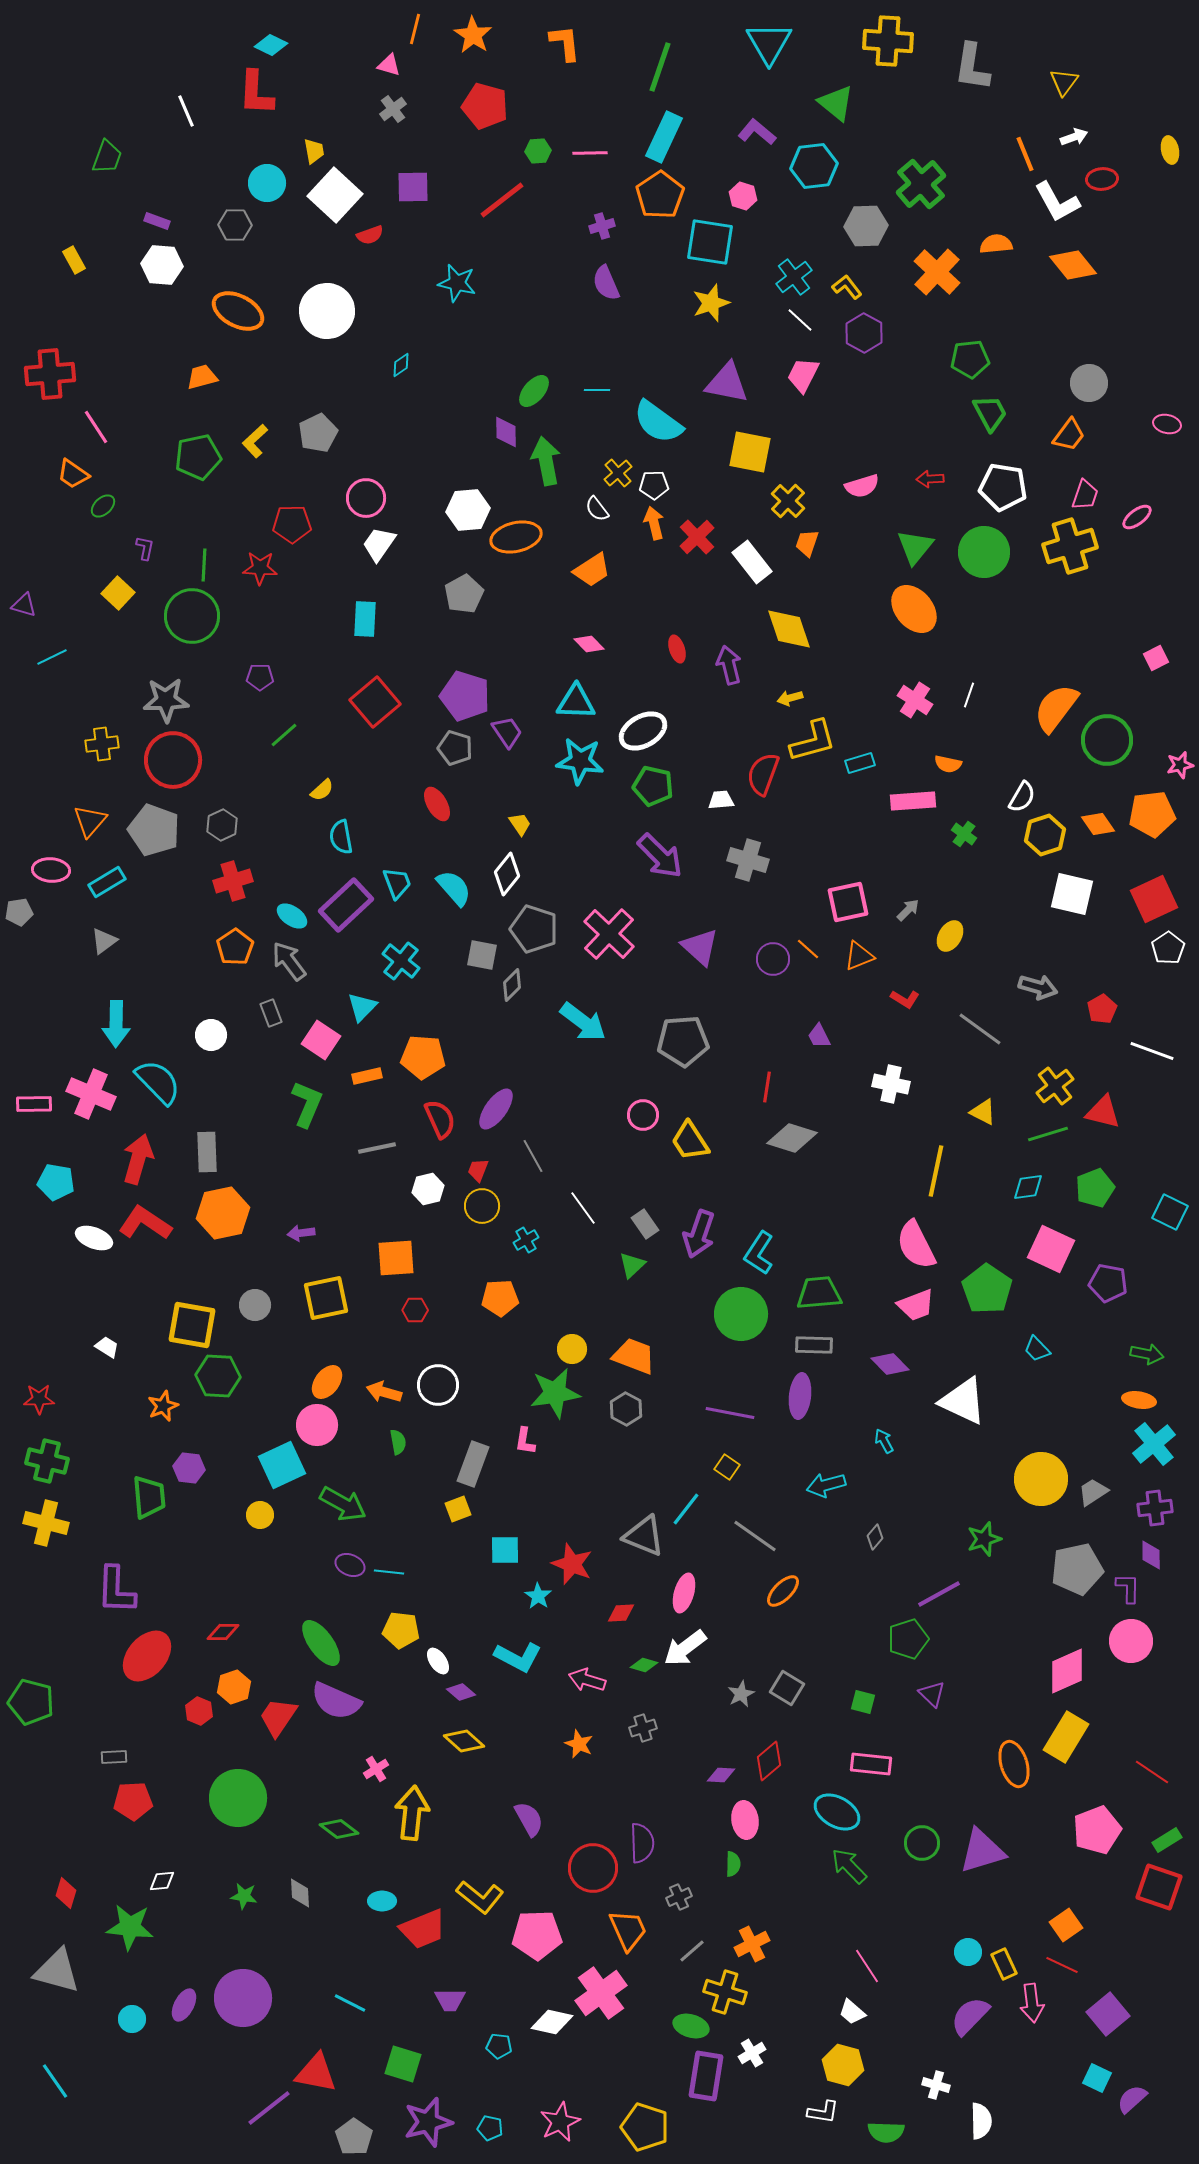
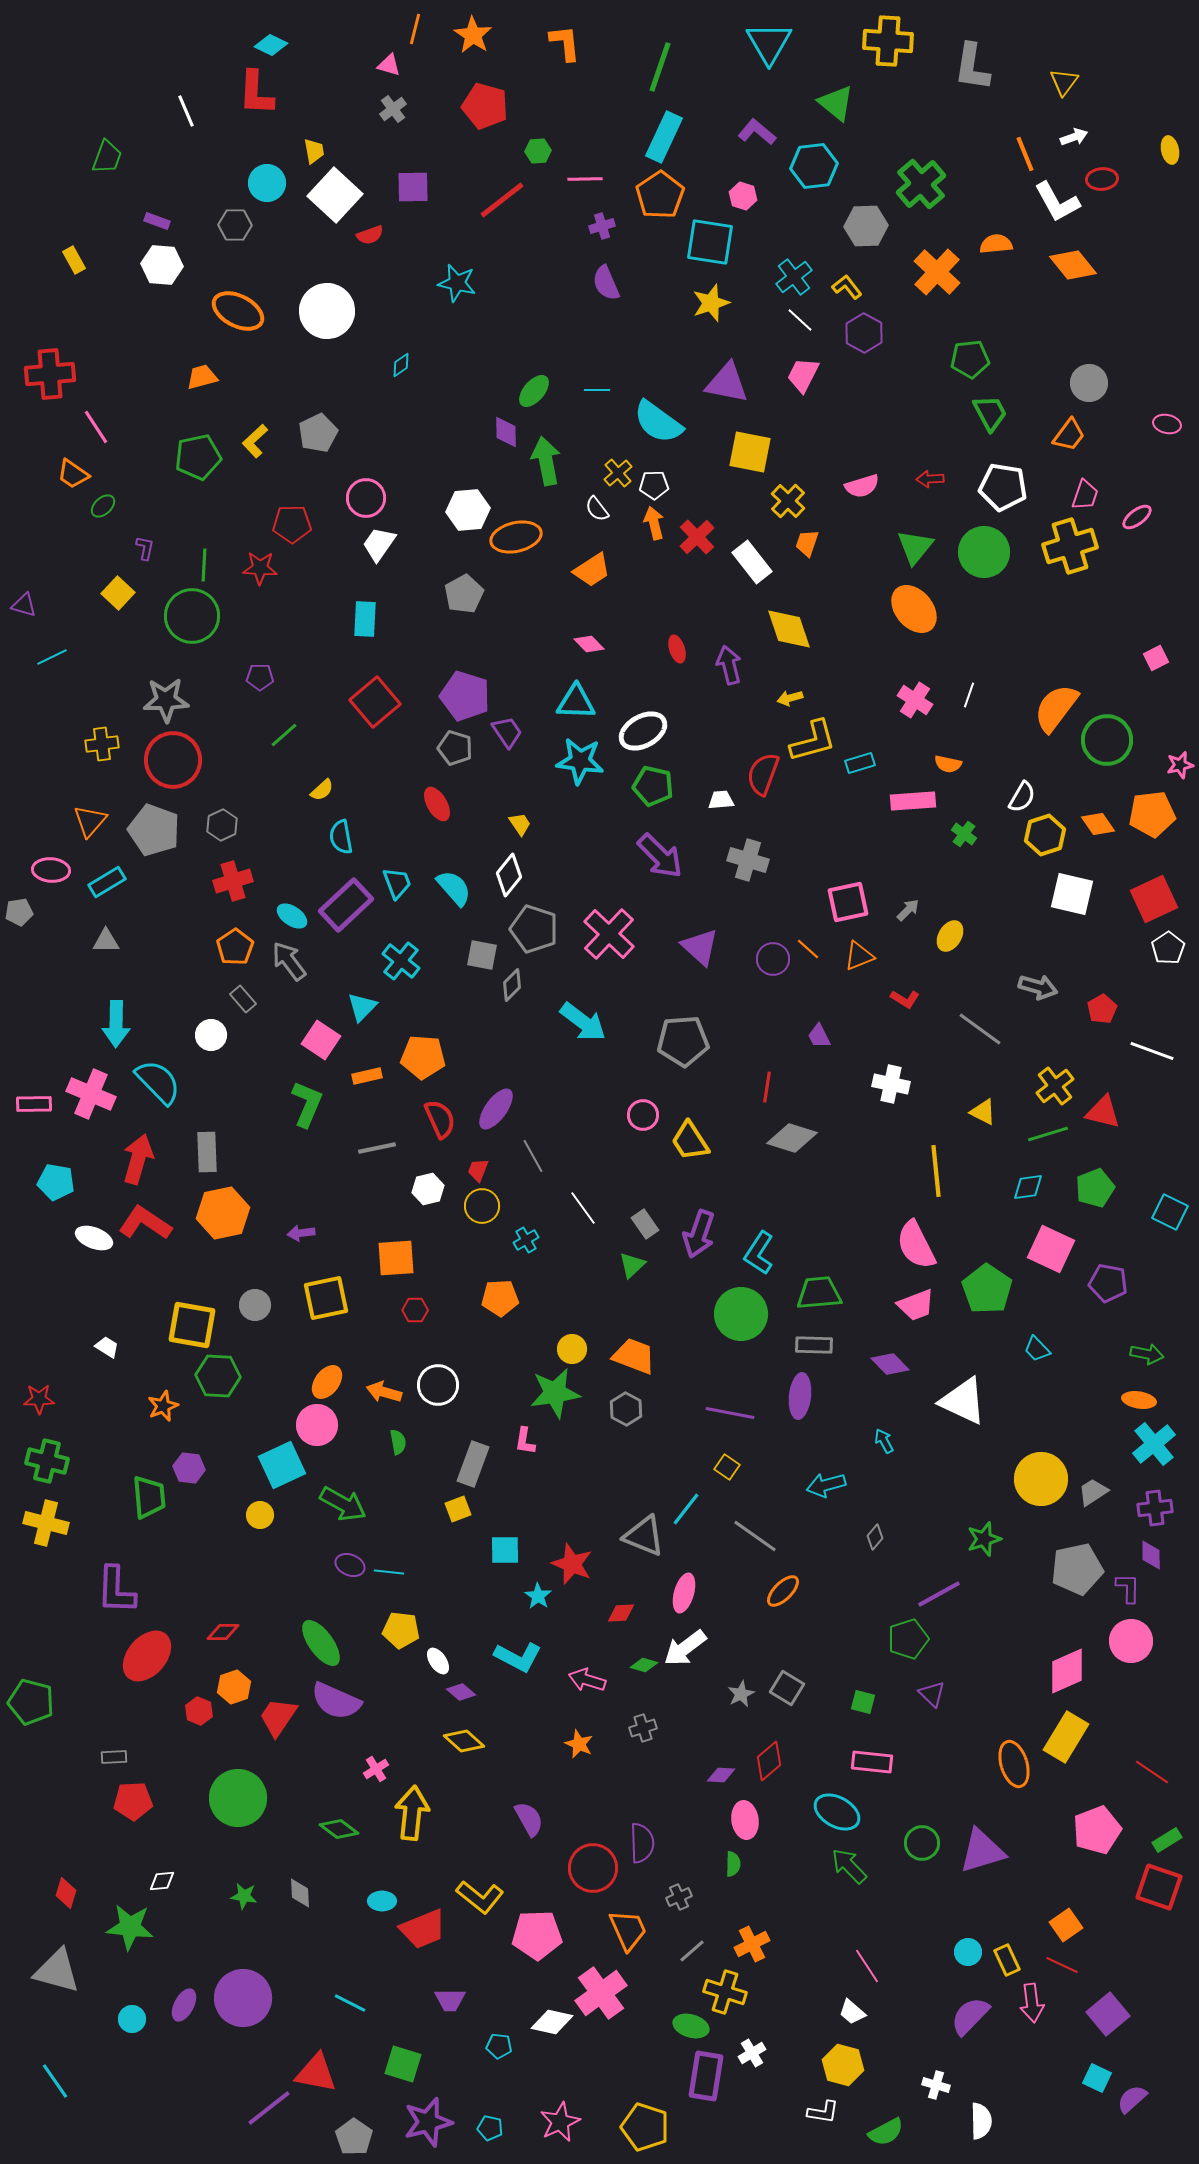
pink line at (590, 153): moved 5 px left, 26 px down
white diamond at (507, 874): moved 2 px right, 1 px down
gray triangle at (104, 941): moved 2 px right; rotated 36 degrees clockwise
gray rectangle at (271, 1013): moved 28 px left, 14 px up; rotated 20 degrees counterclockwise
yellow line at (936, 1171): rotated 18 degrees counterclockwise
pink rectangle at (871, 1764): moved 1 px right, 2 px up
yellow rectangle at (1004, 1964): moved 3 px right, 4 px up
green semicircle at (886, 2132): rotated 30 degrees counterclockwise
